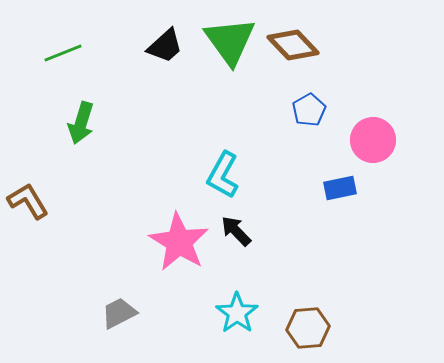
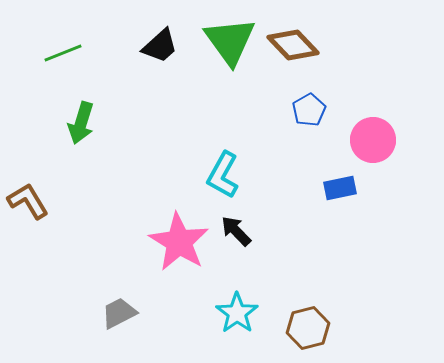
black trapezoid: moved 5 px left
brown hexagon: rotated 9 degrees counterclockwise
